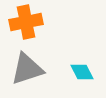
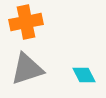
cyan diamond: moved 2 px right, 3 px down
